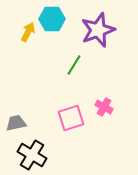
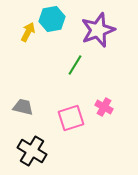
cyan hexagon: rotated 10 degrees counterclockwise
green line: moved 1 px right
gray trapezoid: moved 7 px right, 16 px up; rotated 25 degrees clockwise
black cross: moved 4 px up
